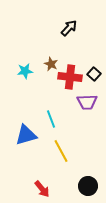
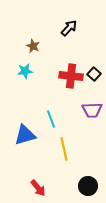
brown star: moved 18 px left, 18 px up
red cross: moved 1 px right, 1 px up
purple trapezoid: moved 5 px right, 8 px down
blue triangle: moved 1 px left
yellow line: moved 3 px right, 2 px up; rotated 15 degrees clockwise
red arrow: moved 4 px left, 1 px up
